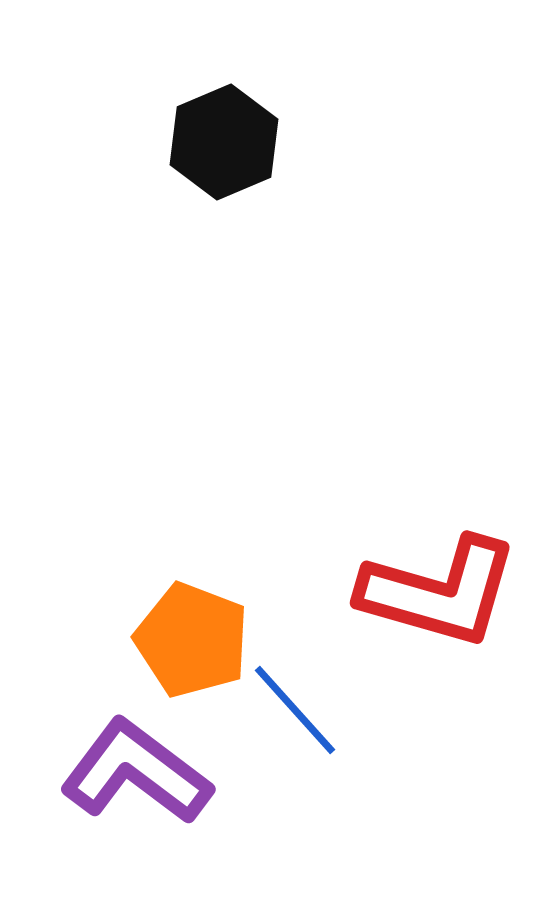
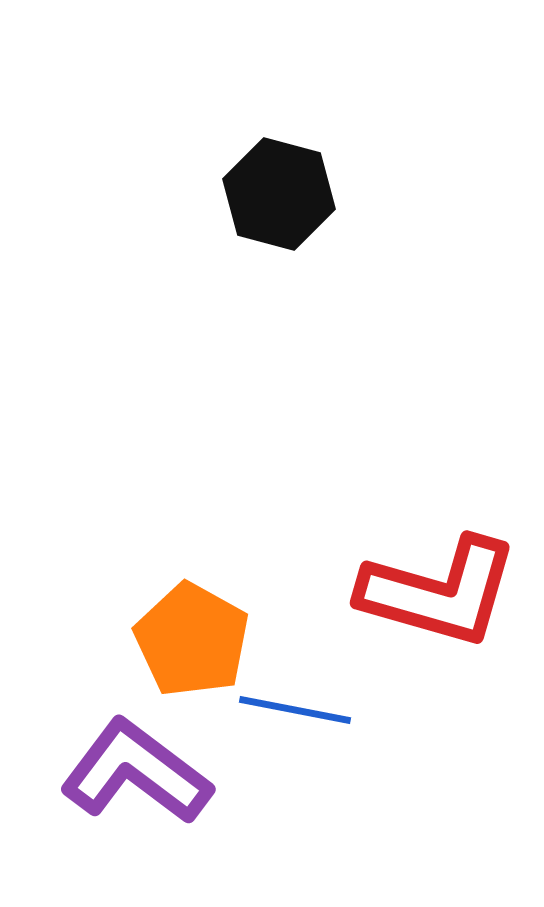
black hexagon: moved 55 px right, 52 px down; rotated 22 degrees counterclockwise
orange pentagon: rotated 8 degrees clockwise
blue line: rotated 37 degrees counterclockwise
